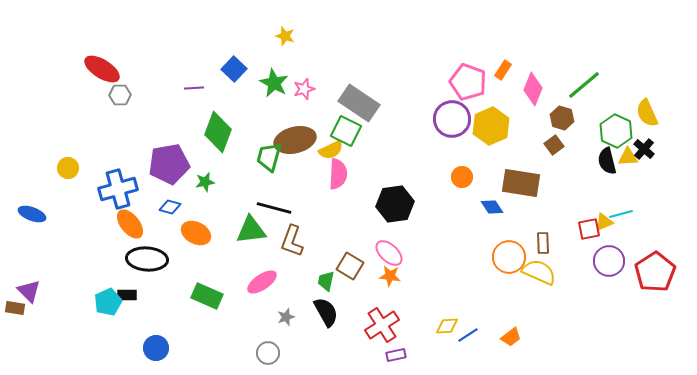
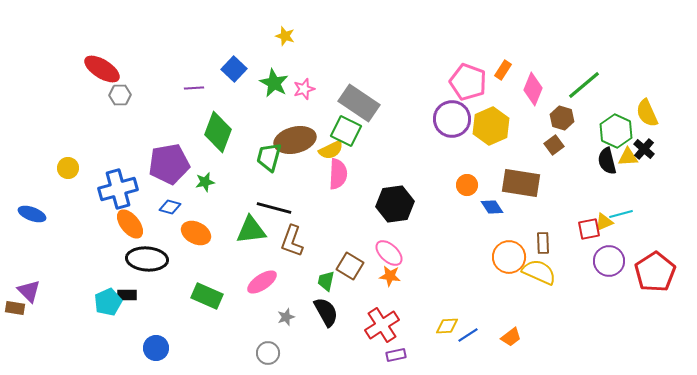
orange circle at (462, 177): moved 5 px right, 8 px down
